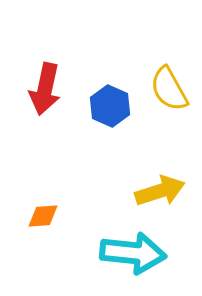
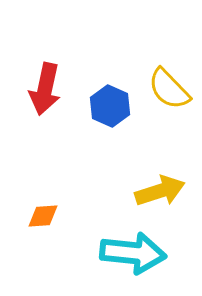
yellow semicircle: rotated 15 degrees counterclockwise
